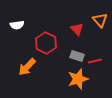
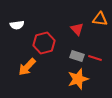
orange triangle: moved 1 px up; rotated 42 degrees counterclockwise
red hexagon: moved 2 px left; rotated 20 degrees clockwise
red line: moved 3 px up; rotated 32 degrees clockwise
